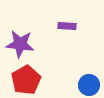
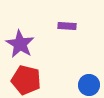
purple star: rotated 24 degrees clockwise
red pentagon: rotated 28 degrees counterclockwise
